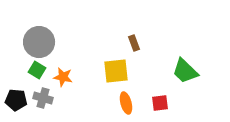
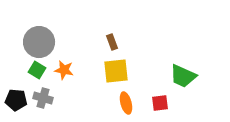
brown rectangle: moved 22 px left, 1 px up
green trapezoid: moved 2 px left, 5 px down; rotated 20 degrees counterclockwise
orange star: moved 1 px right, 7 px up
